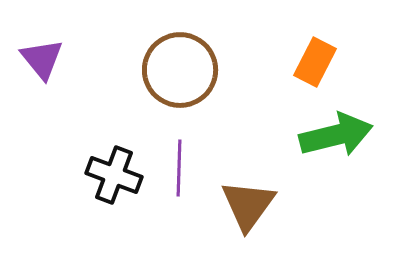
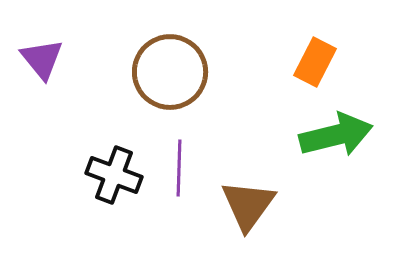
brown circle: moved 10 px left, 2 px down
